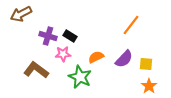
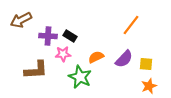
brown arrow: moved 6 px down
purple cross: rotated 12 degrees counterclockwise
brown L-shape: rotated 140 degrees clockwise
orange star: rotated 14 degrees clockwise
